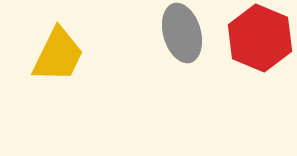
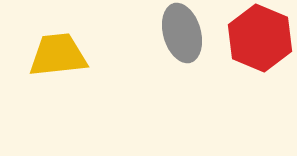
yellow trapezoid: rotated 122 degrees counterclockwise
